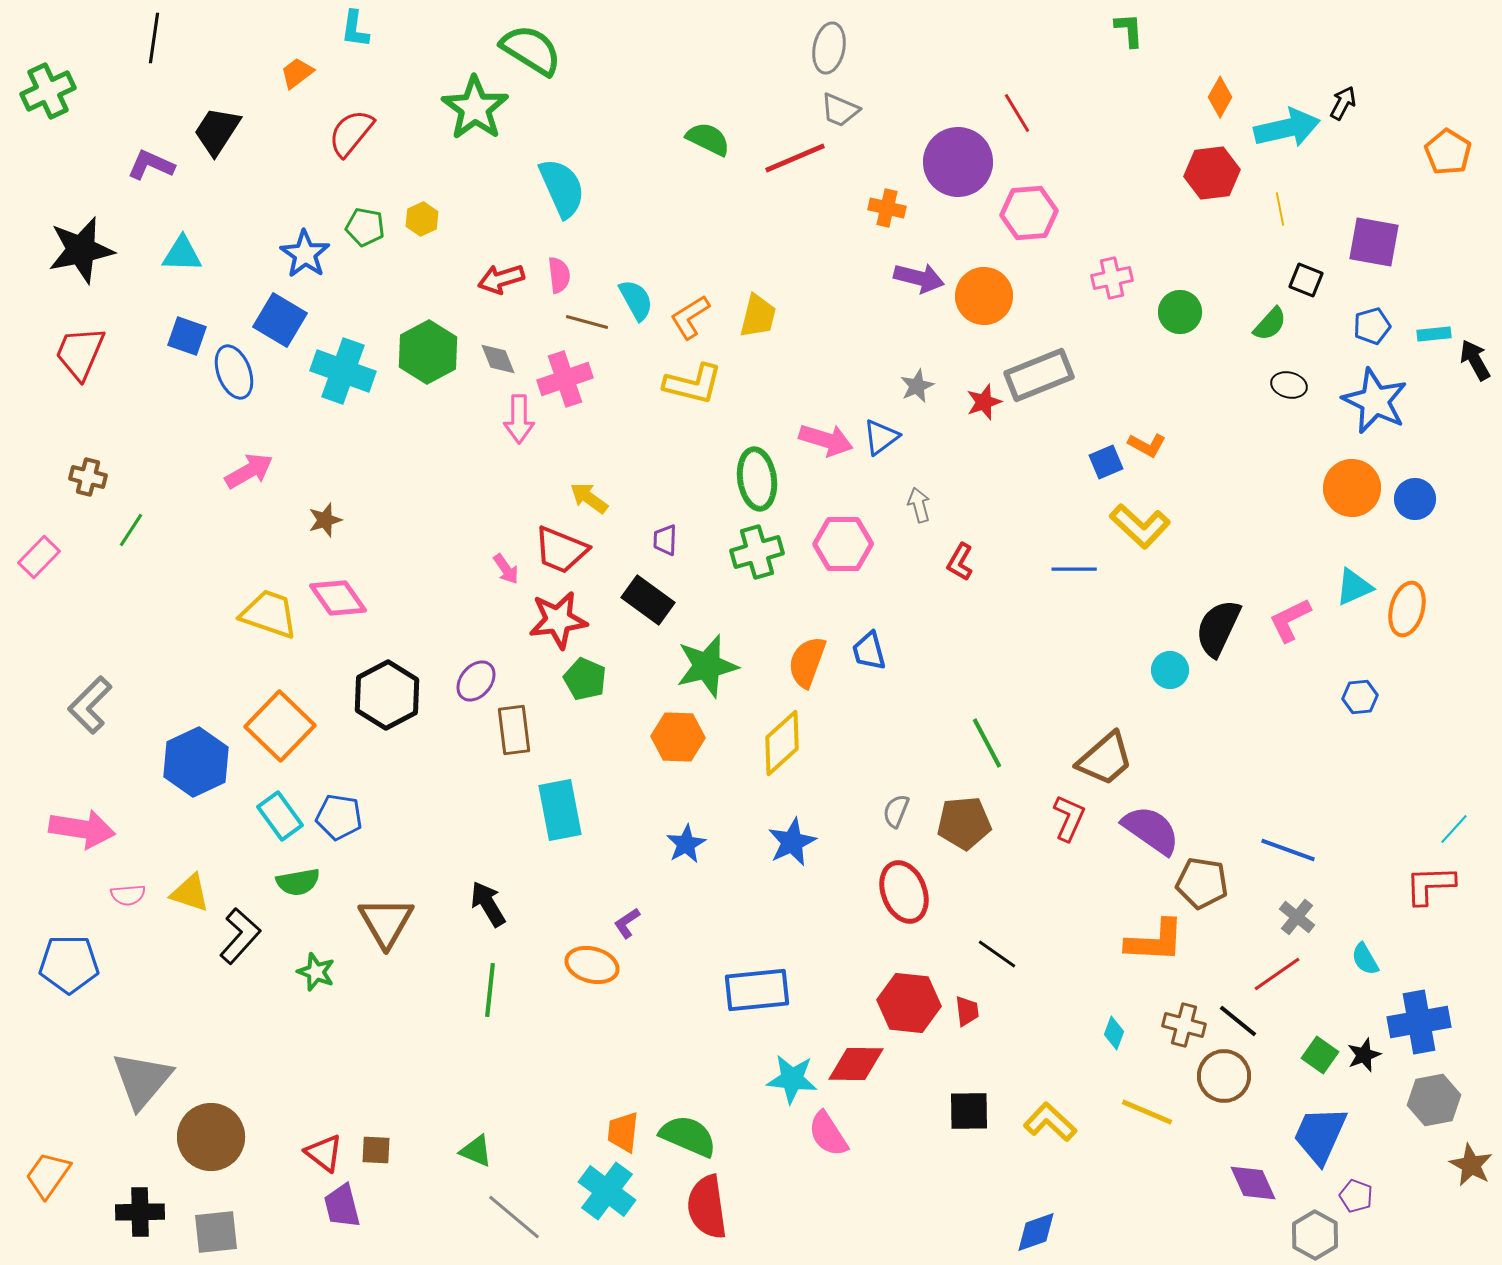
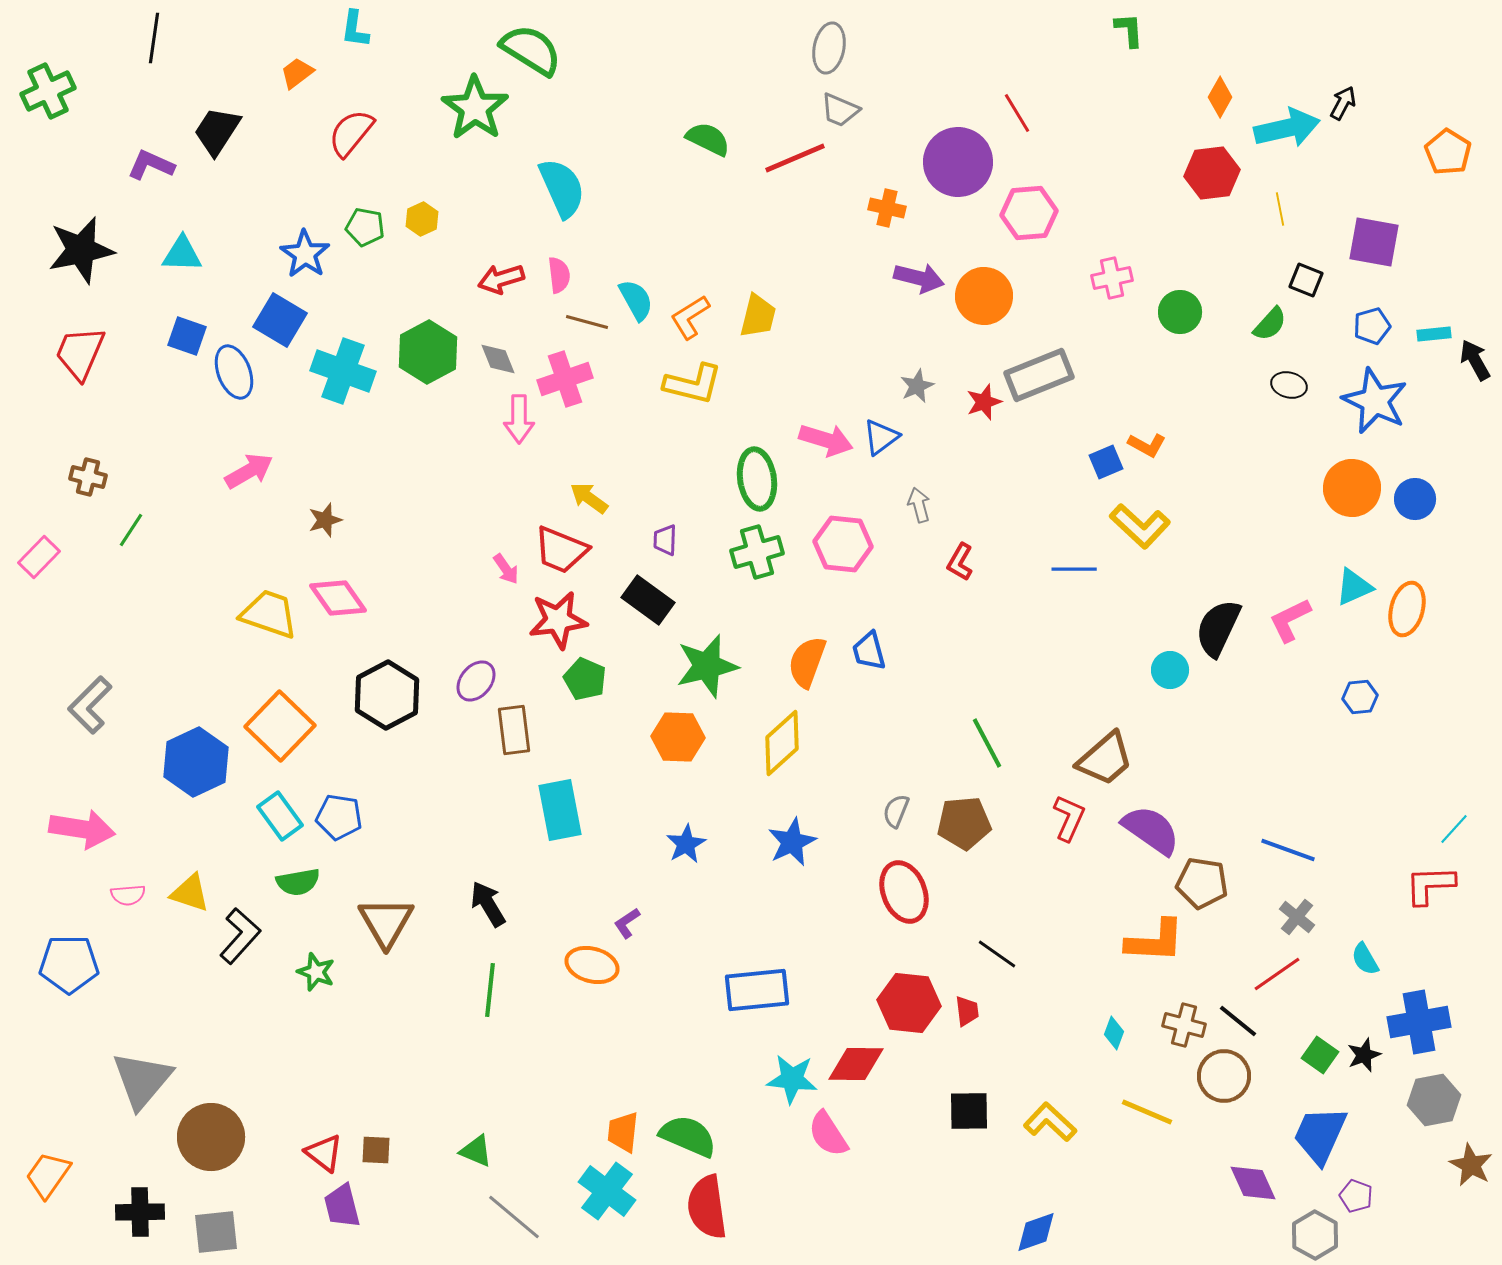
pink hexagon at (843, 544): rotated 6 degrees clockwise
